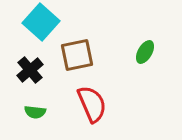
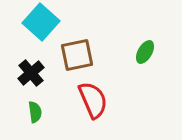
black cross: moved 1 px right, 3 px down
red semicircle: moved 1 px right, 4 px up
green semicircle: rotated 105 degrees counterclockwise
